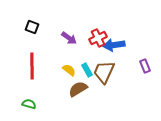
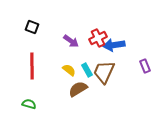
purple arrow: moved 2 px right, 3 px down
